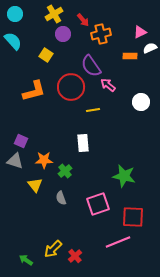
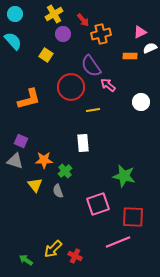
orange L-shape: moved 5 px left, 8 px down
gray semicircle: moved 3 px left, 7 px up
red cross: rotated 24 degrees counterclockwise
